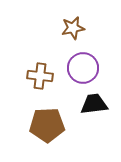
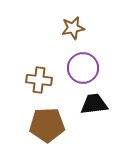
brown cross: moved 1 px left, 4 px down
